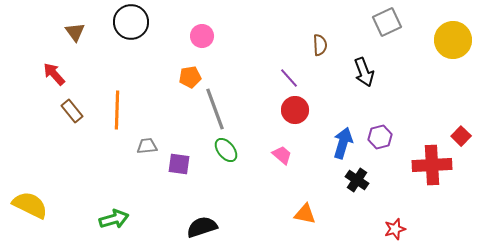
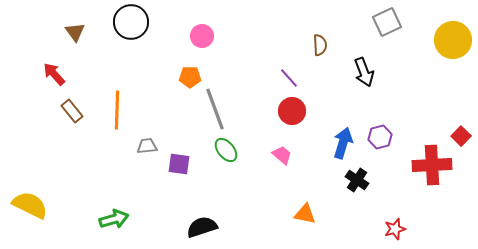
orange pentagon: rotated 10 degrees clockwise
red circle: moved 3 px left, 1 px down
